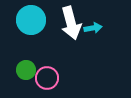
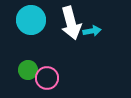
cyan arrow: moved 1 px left, 3 px down
green circle: moved 2 px right
